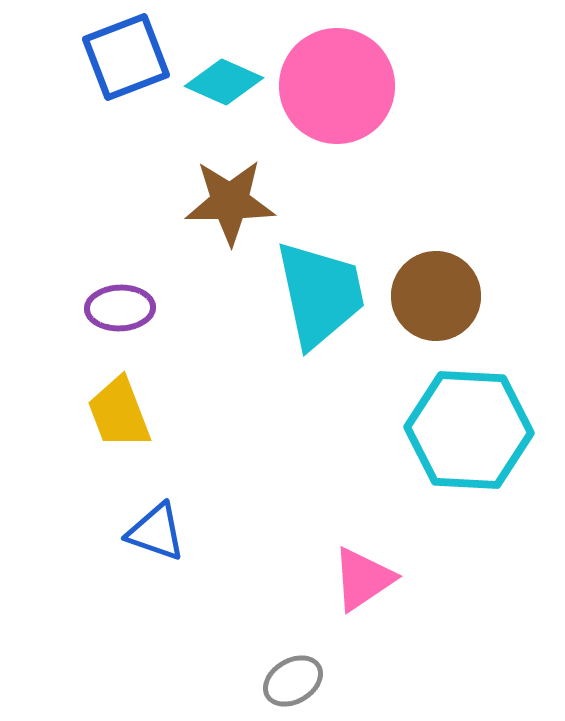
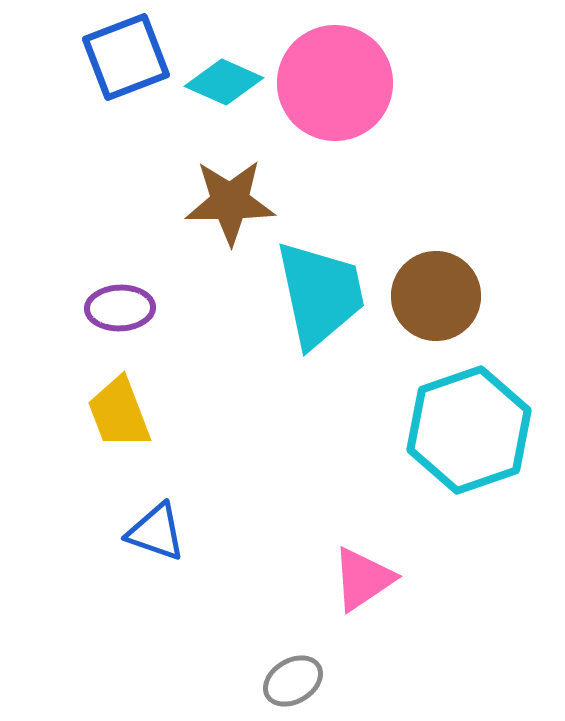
pink circle: moved 2 px left, 3 px up
cyan hexagon: rotated 22 degrees counterclockwise
